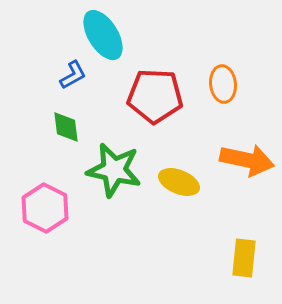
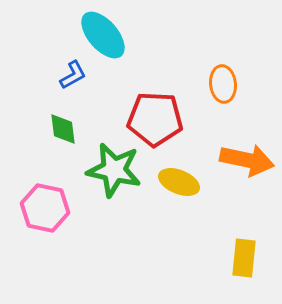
cyan ellipse: rotated 9 degrees counterclockwise
red pentagon: moved 23 px down
green diamond: moved 3 px left, 2 px down
pink hexagon: rotated 15 degrees counterclockwise
